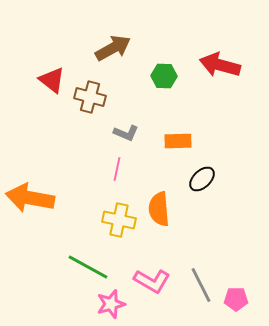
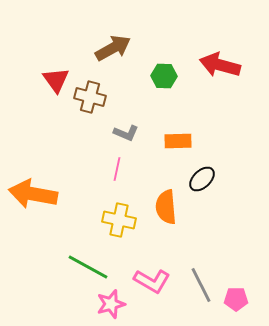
red triangle: moved 4 px right; rotated 16 degrees clockwise
orange arrow: moved 3 px right, 4 px up
orange semicircle: moved 7 px right, 2 px up
